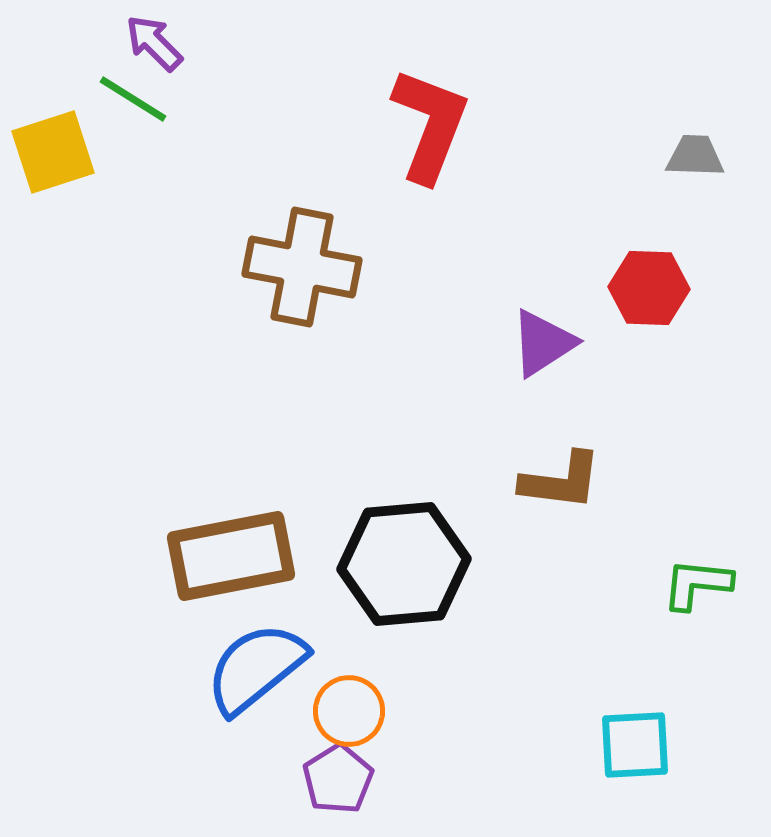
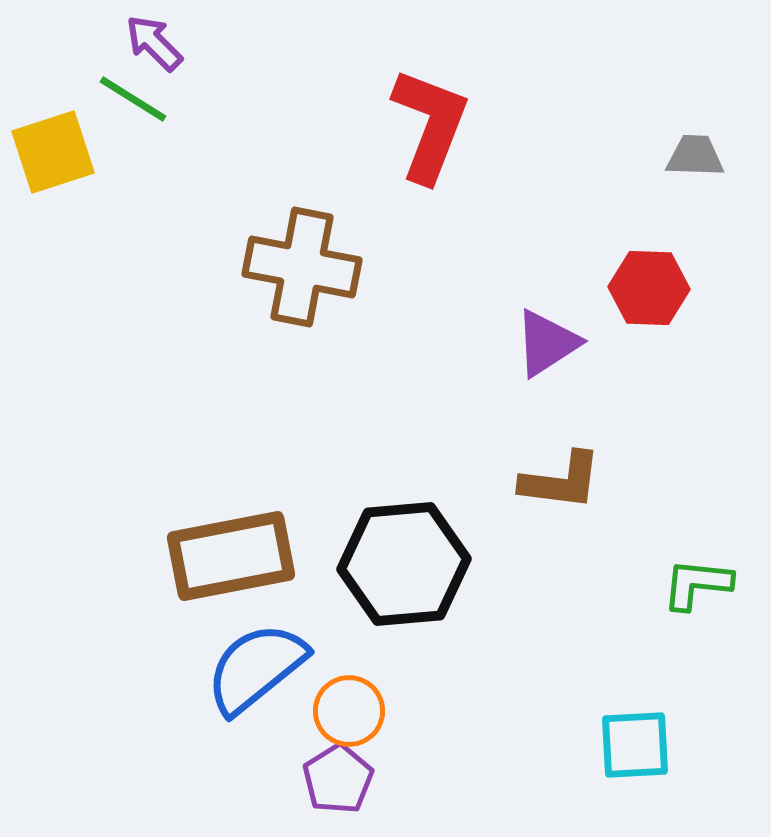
purple triangle: moved 4 px right
